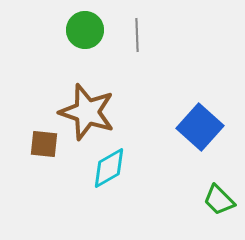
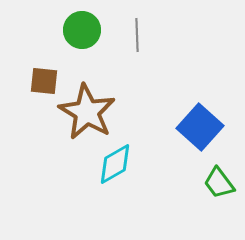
green circle: moved 3 px left
brown star: rotated 12 degrees clockwise
brown square: moved 63 px up
cyan diamond: moved 6 px right, 4 px up
green trapezoid: moved 17 px up; rotated 8 degrees clockwise
